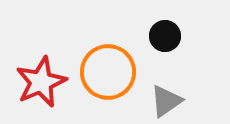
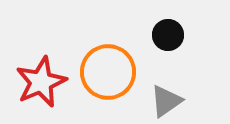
black circle: moved 3 px right, 1 px up
